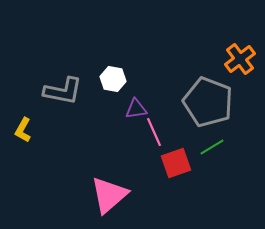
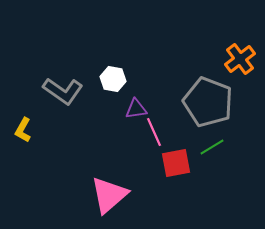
gray L-shape: rotated 24 degrees clockwise
red square: rotated 8 degrees clockwise
